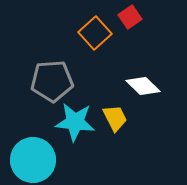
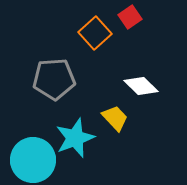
gray pentagon: moved 2 px right, 2 px up
white diamond: moved 2 px left
yellow trapezoid: rotated 16 degrees counterclockwise
cyan star: moved 16 px down; rotated 27 degrees counterclockwise
